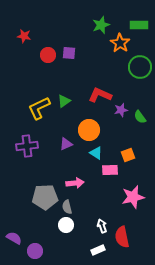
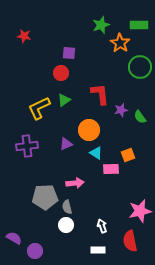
red circle: moved 13 px right, 18 px down
red L-shape: moved 1 px up; rotated 60 degrees clockwise
green triangle: moved 1 px up
pink rectangle: moved 1 px right, 1 px up
pink star: moved 7 px right, 14 px down
red semicircle: moved 8 px right, 4 px down
white rectangle: rotated 24 degrees clockwise
